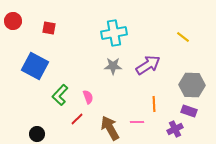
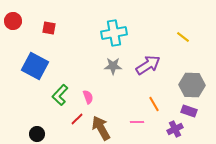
orange line: rotated 28 degrees counterclockwise
brown arrow: moved 9 px left
